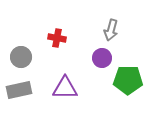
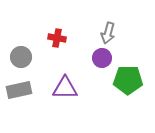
gray arrow: moved 3 px left, 3 px down
